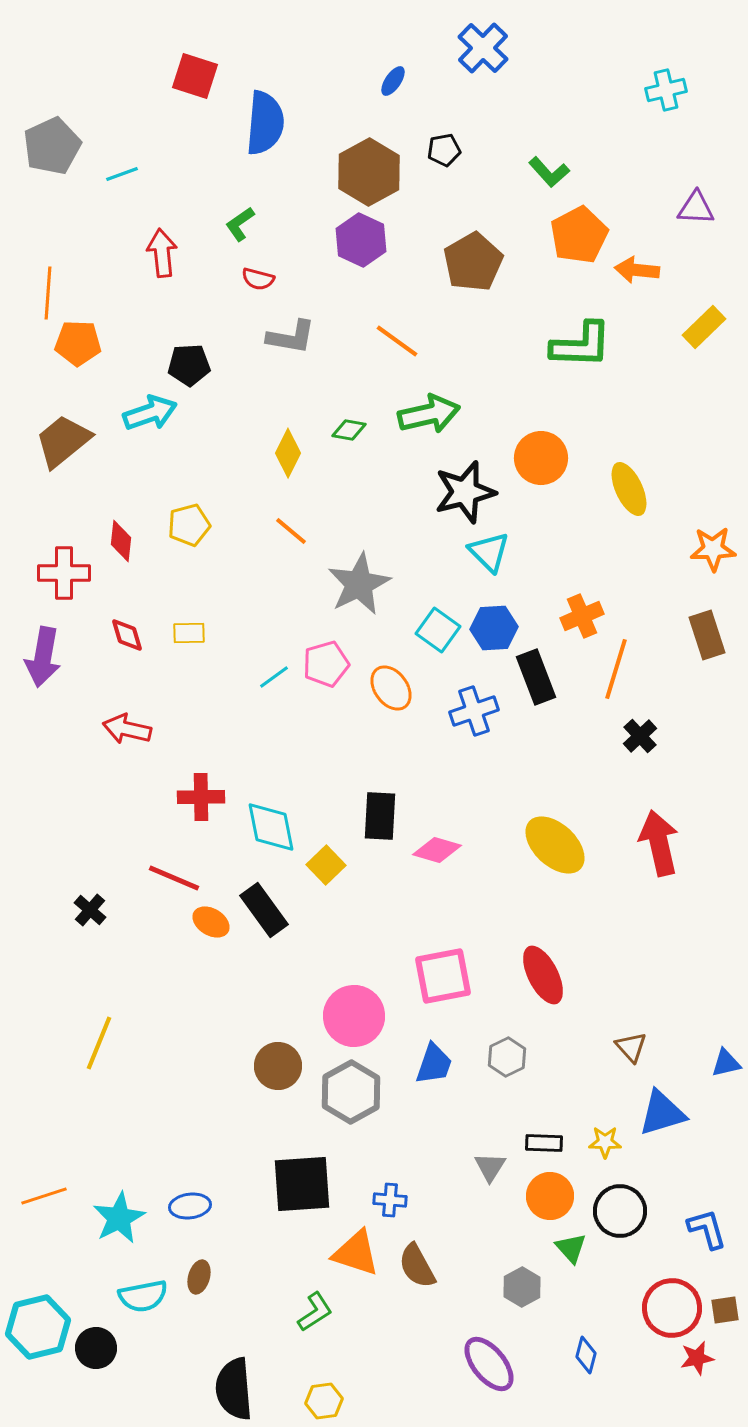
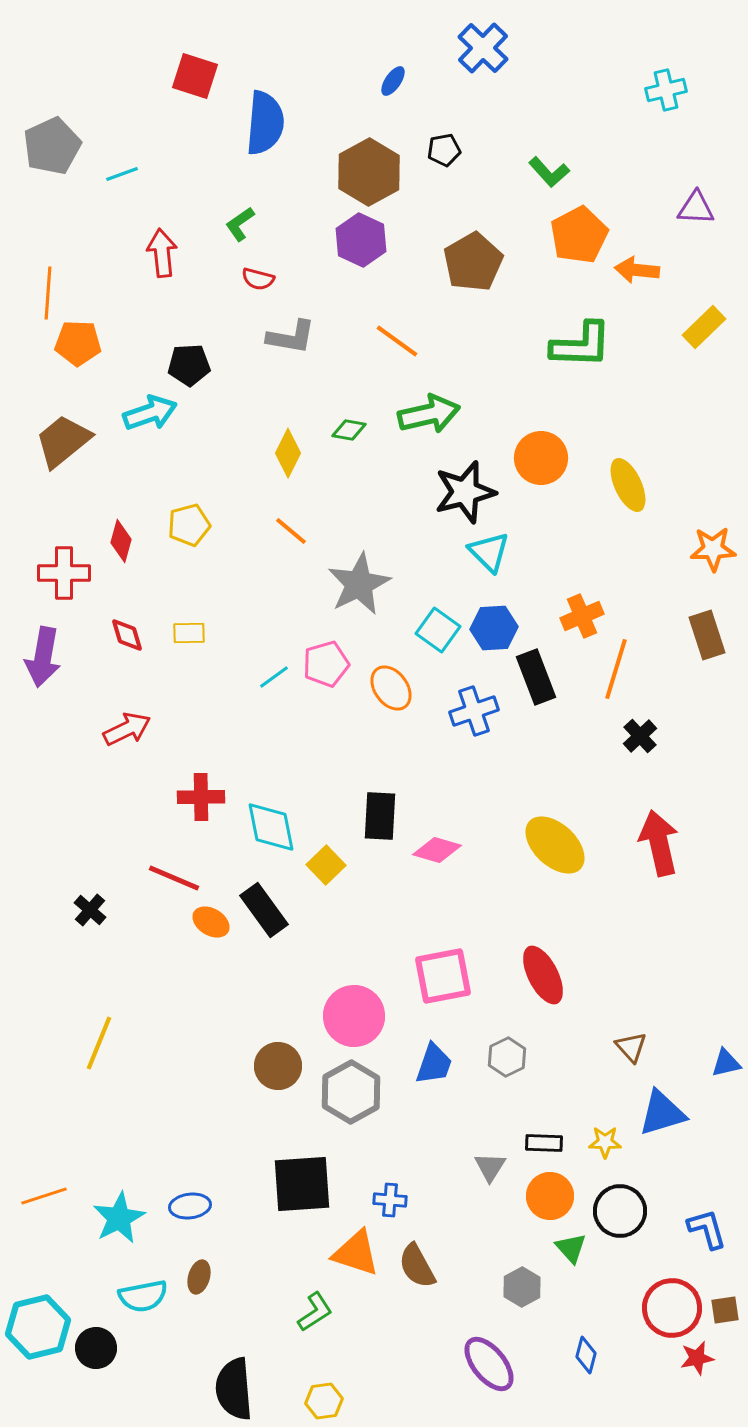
yellow ellipse at (629, 489): moved 1 px left, 4 px up
red diamond at (121, 541): rotated 9 degrees clockwise
red arrow at (127, 729): rotated 141 degrees clockwise
